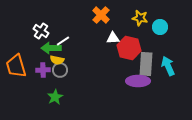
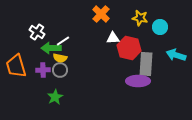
orange cross: moved 1 px up
white cross: moved 4 px left, 1 px down
yellow semicircle: moved 3 px right, 2 px up
cyan arrow: moved 8 px right, 11 px up; rotated 48 degrees counterclockwise
